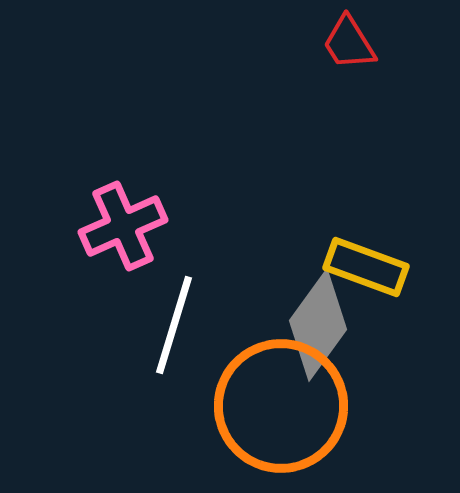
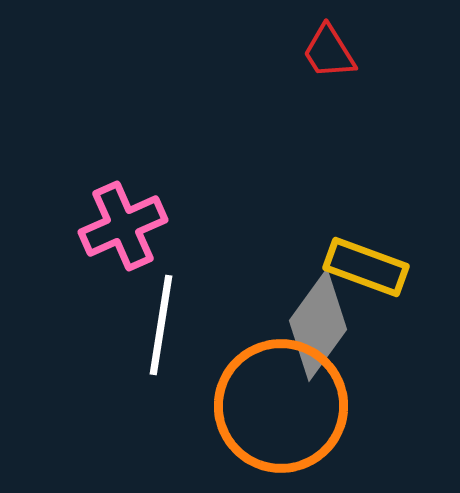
red trapezoid: moved 20 px left, 9 px down
white line: moved 13 px left; rotated 8 degrees counterclockwise
